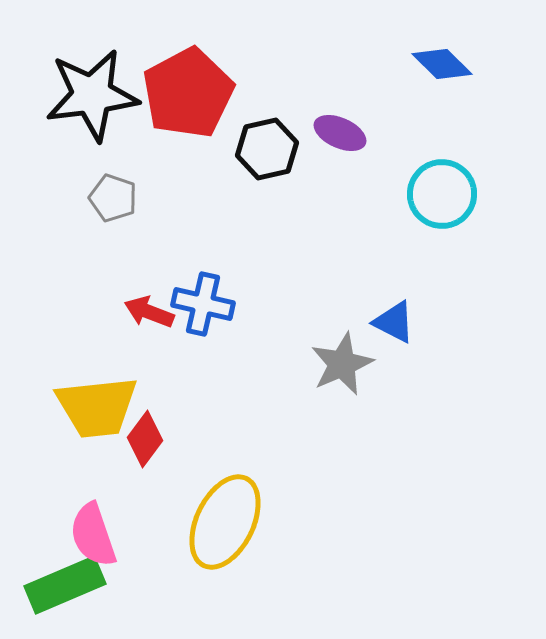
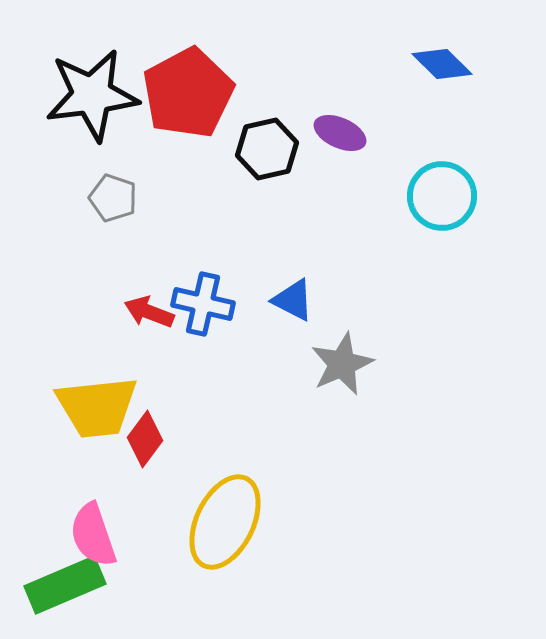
cyan circle: moved 2 px down
blue triangle: moved 101 px left, 22 px up
